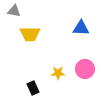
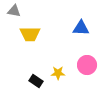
pink circle: moved 2 px right, 4 px up
black rectangle: moved 3 px right, 7 px up; rotated 32 degrees counterclockwise
